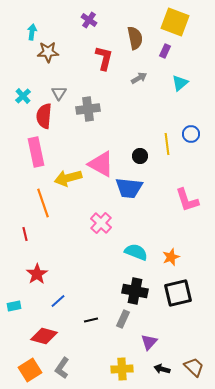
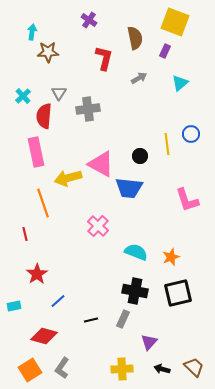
pink cross: moved 3 px left, 3 px down
